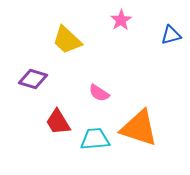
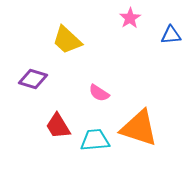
pink star: moved 9 px right, 2 px up
blue triangle: rotated 10 degrees clockwise
red trapezoid: moved 4 px down
cyan trapezoid: moved 1 px down
